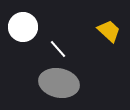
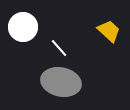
white line: moved 1 px right, 1 px up
gray ellipse: moved 2 px right, 1 px up
